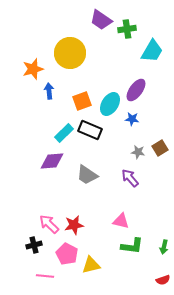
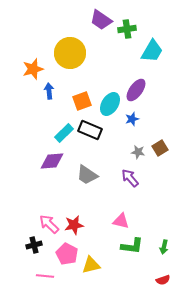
blue star: rotated 24 degrees counterclockwise
